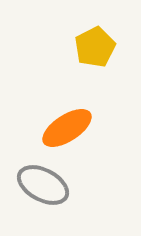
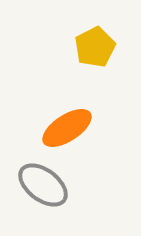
gray ellipse: rotated 9 degrees clockwise
